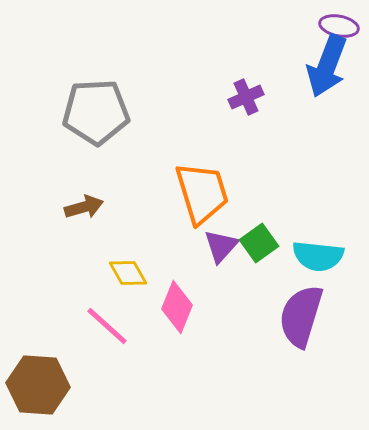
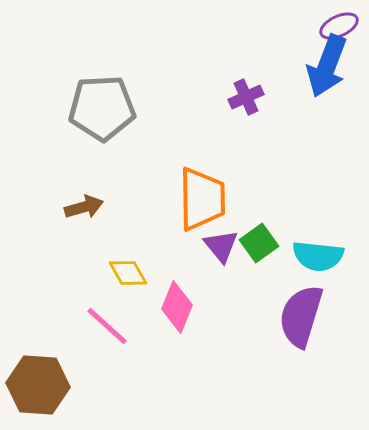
purple ellipse: rotated 36 degrees counterclockwise
gray pentagon: moved 6 px right, 4 px up
orange trapezoid: moved 6 px down; rotated 16 degrees clockwise
purple triangle: rotated 21 degrees counterclockwise
